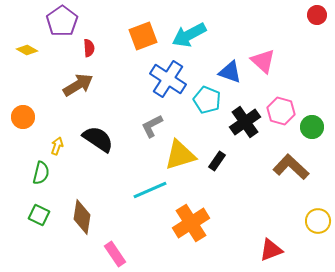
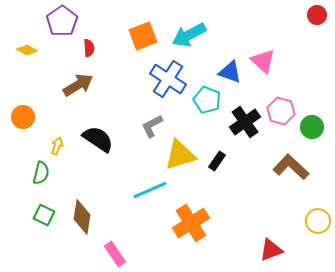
green square: moved 5 px right
